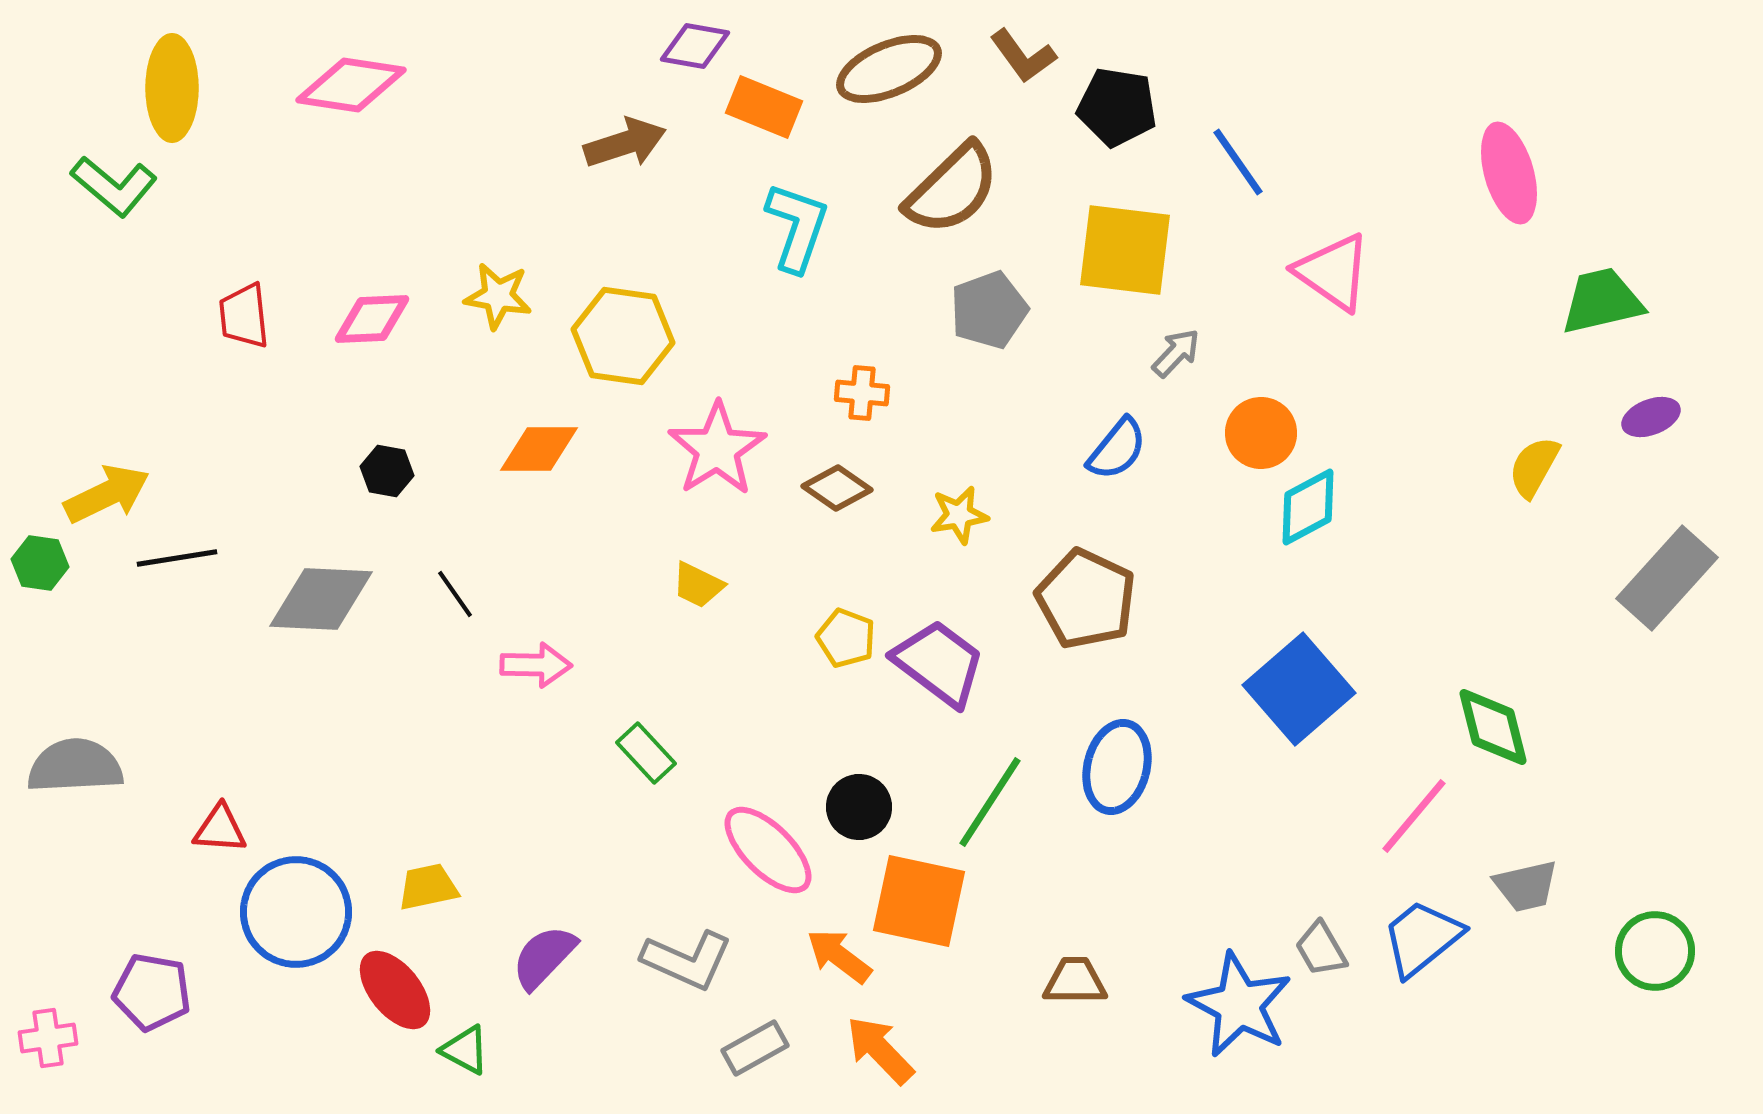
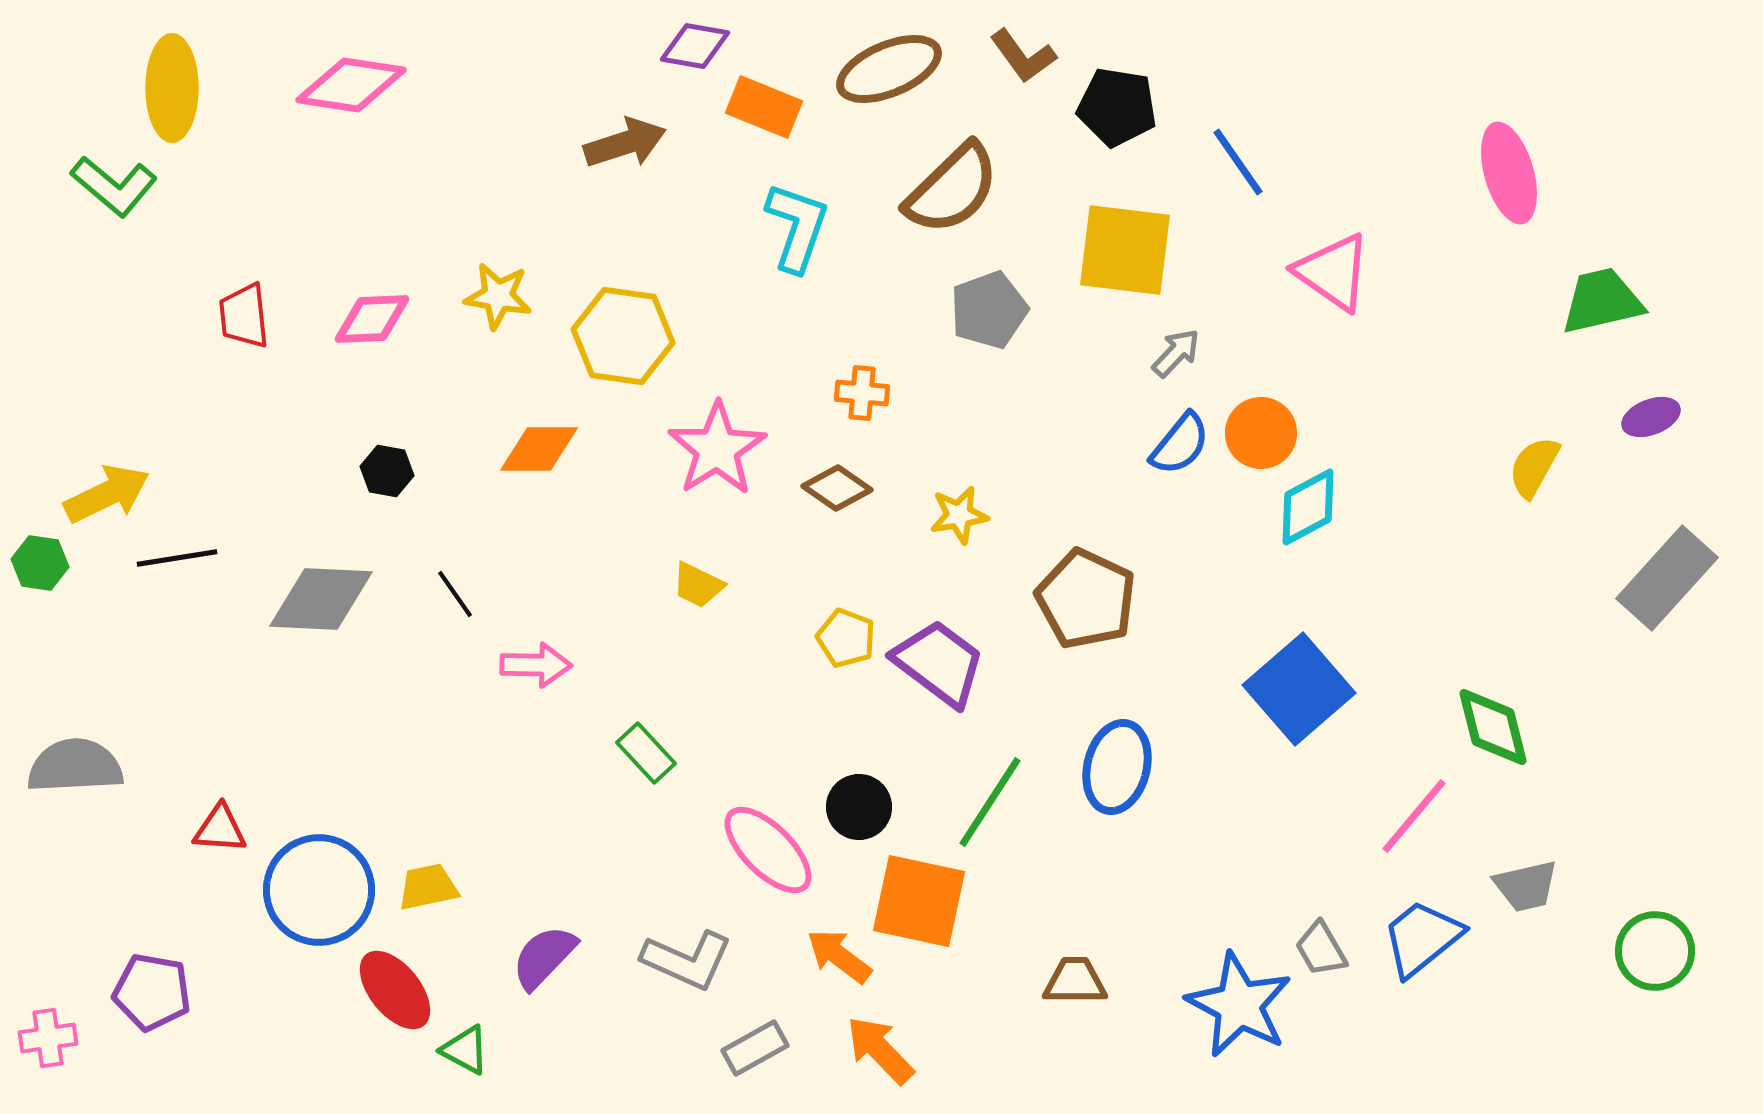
blue semicircle at (1117, 449): moved 63 px right, 5 px up
blue circle at (296, 912): moved 23 px right, 22 px up
